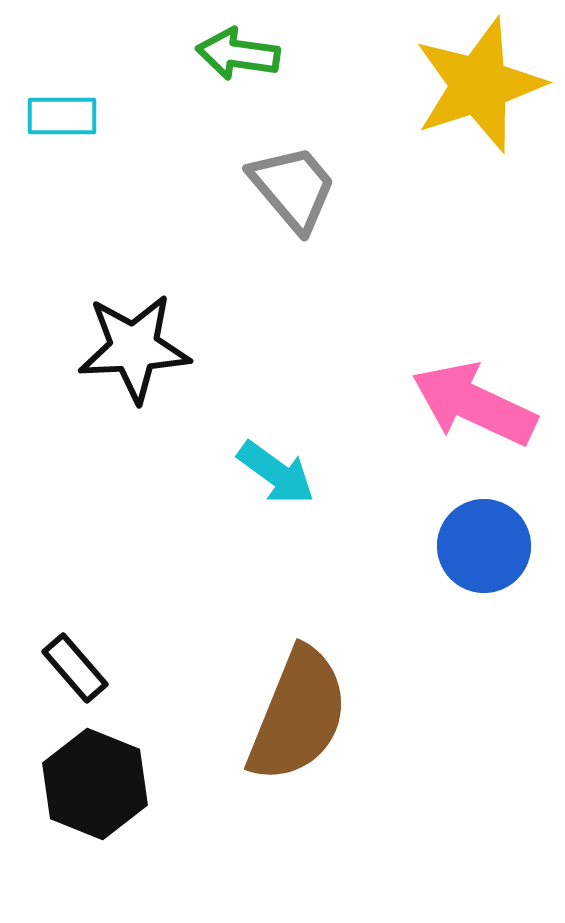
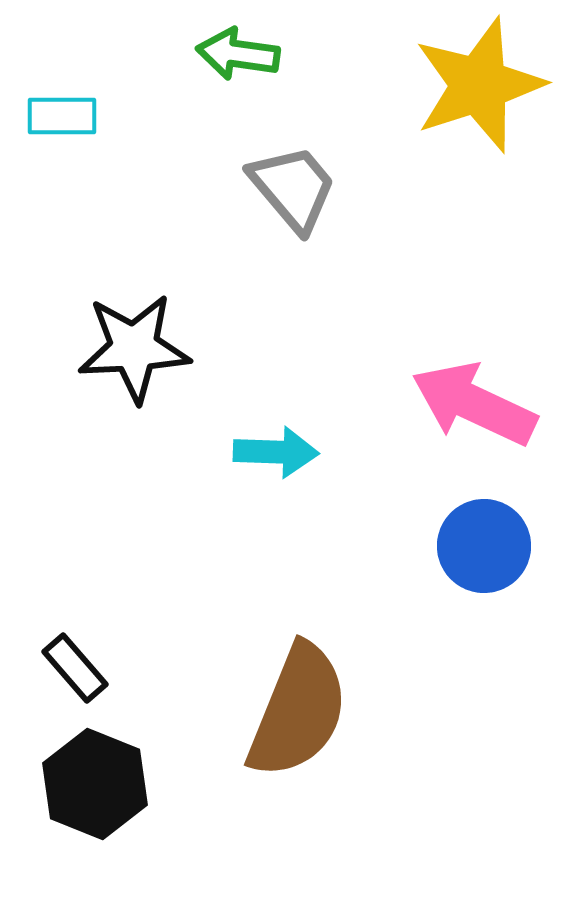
cyan arrow: moved 21 px up; rotated 34 degrees counterclockwise
brown semicircle: moved 4 px up
